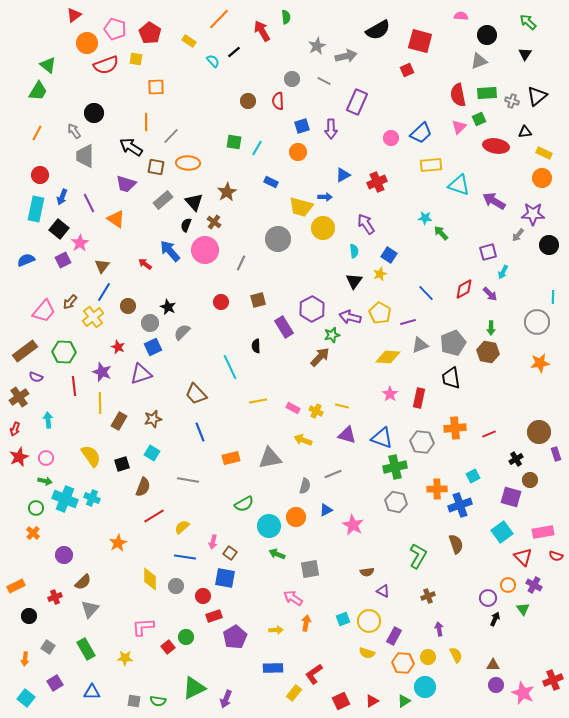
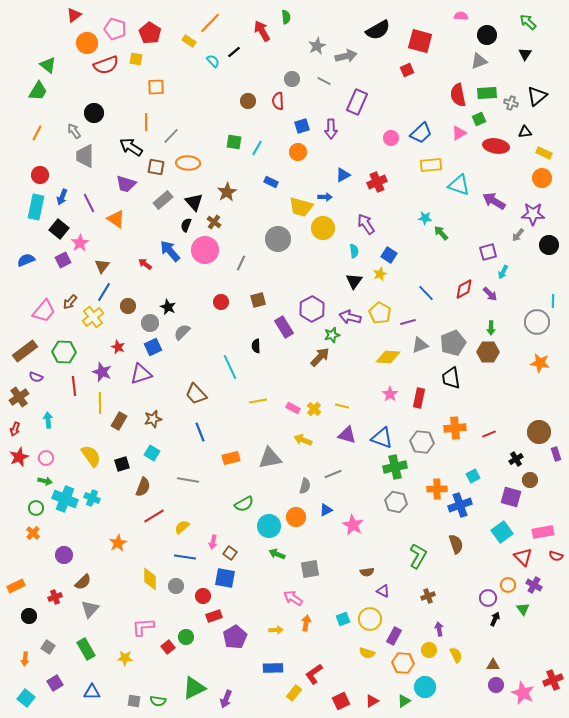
orange line at (219, 19): moved 9 px left, 4 px down
gray cross at (512, 101): moved 1 px left, 2 px down
pink triangle at (459, 127): moved 6 px down; rotated 14 degrees clockwise
cyan rectangle at (36, 209): moved 2 px up
cyan line at (553, 297): moved 4 px down
brown hexagon at (488, 352): rotated 10 degrees counterclockwise
orange star at (540, 363): rotated 18 degrees clockwise
yellow cross at (316, 411): moved 2 px left, 2 px up; rotated 16 degrees clockwise
yellow circle at (369, 621): moved 1 px right, 2 px up
yellow circle at (428, 657): moved 1 px right, 7 px up
